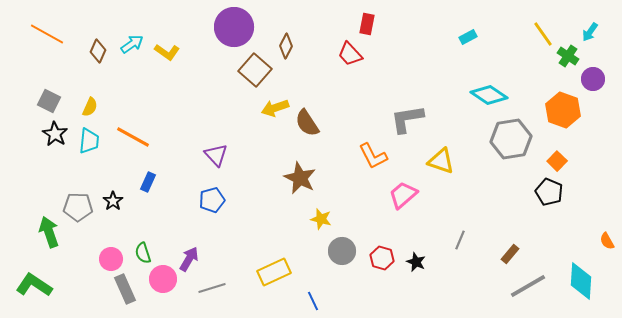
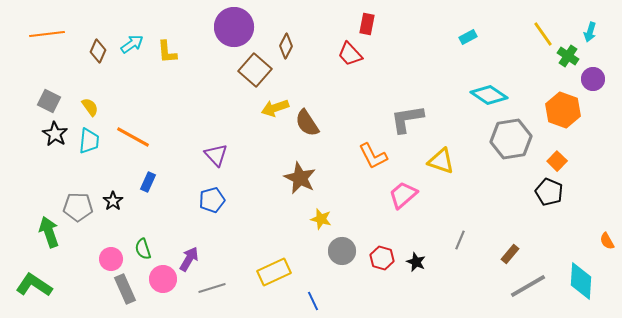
cyan arrow at (590, 32): rotated 18 degrees counterclockwise
orange line at (47, 34): rotated 36 degrees counterclockwise
yellow L-shape at (167, 52): rotated 50 degrees clockwise
yellow semicircle at (90, 107): rotated 60 degrees counterclockwise
green semicircle at (143, 253): moved 4 px up
